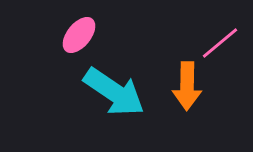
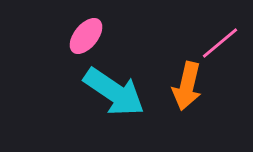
pink ellipse: moved 7 px right, 1 px down
orange arrow: rotated 12 degrees clockwise
